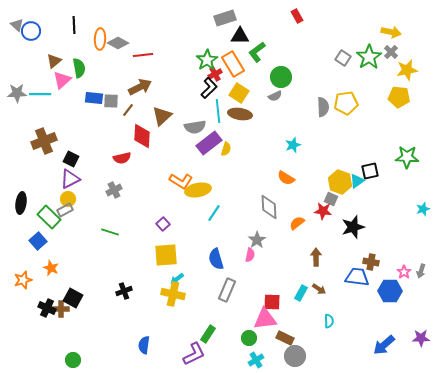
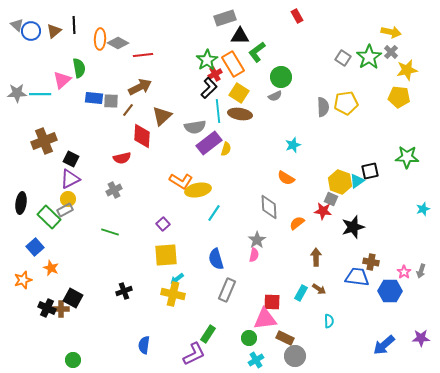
brown triangle at (54, 61): moved 30 px up
blue square at (38, 241): moved 3 px left, 6 px down
pink semicircle at (250, 255): moved 4 px right
